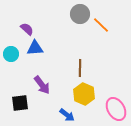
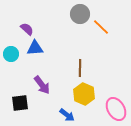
orange line: moved 2 px down
